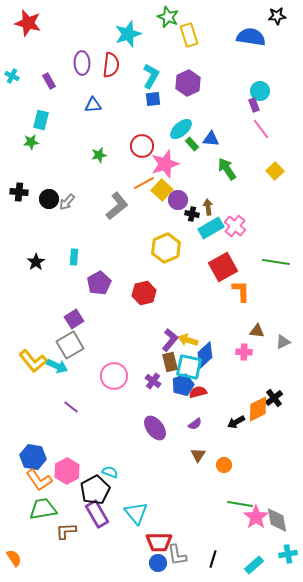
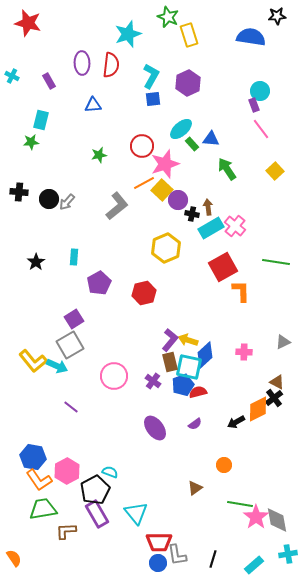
brown triangle at (257, 331): moved 20 px right, 51 px down; rotated 21 degrees clockwise
brown triangle at (198, 455): moved 3 px left, 33 px down; rotated 21 degrees clockwise
